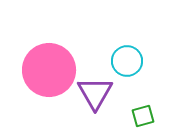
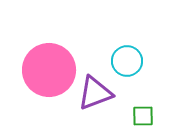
purple triangle: rotated 39 degrees clockwise
green square: rotated 15 degrees clockwise
